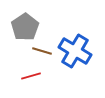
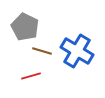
gray pentagon: rotated 12 degrees counterclockwise
blue cross: moved 2 px right
